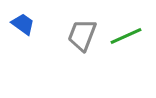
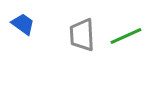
gray trapezoid: rotated 24 degrees counterclockwise
